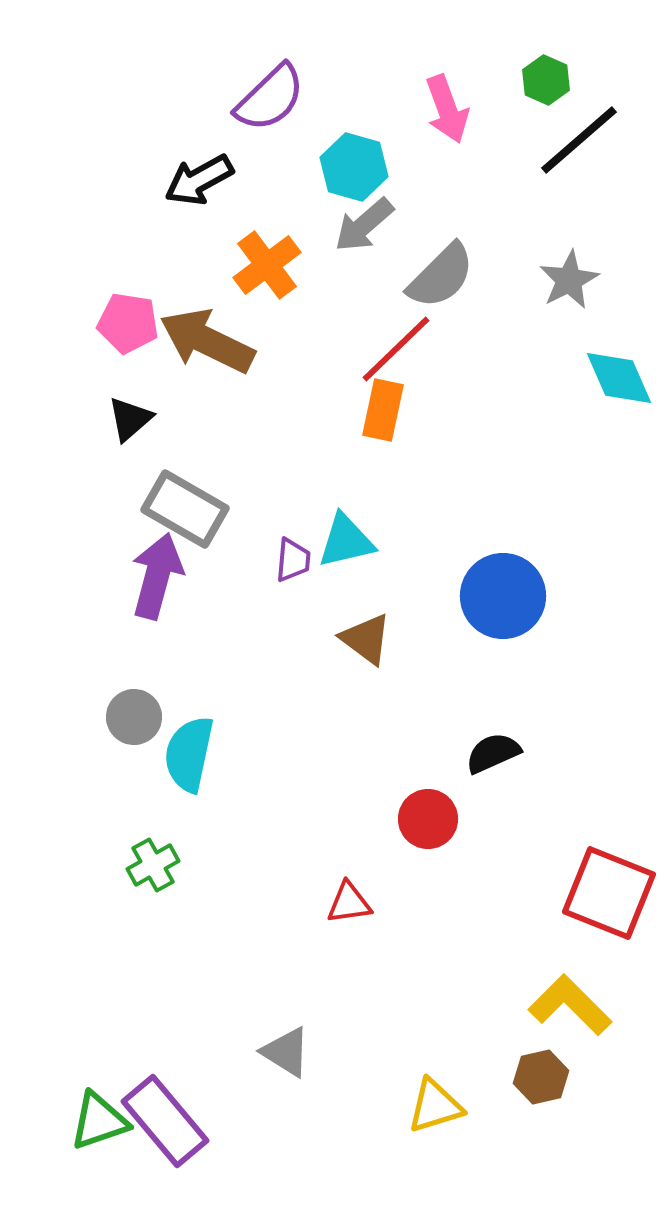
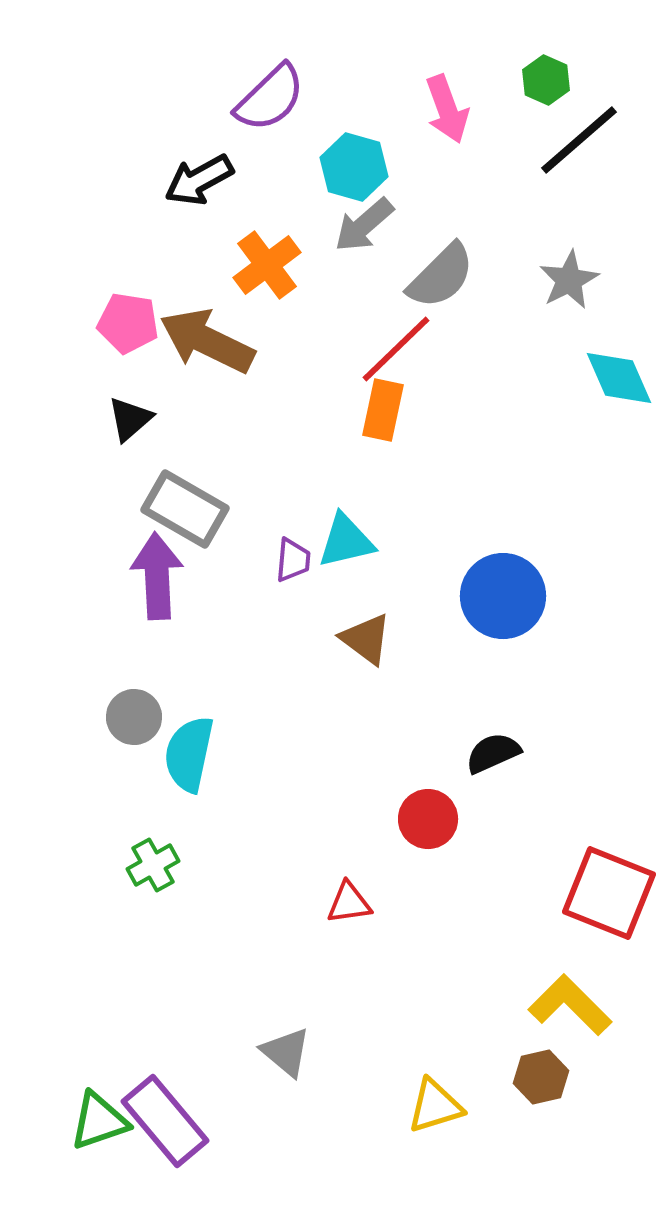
purple arrow: rotated 18 degrees counterclockwise
gray triangle: rotated 8 degrees clockwise
